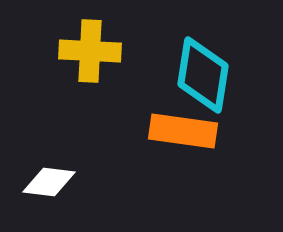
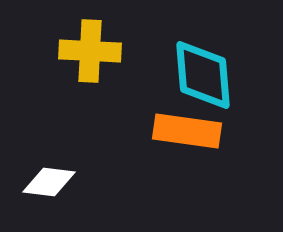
cyan diamond: rotated 14 degrees counterclockwise
orange rectangle: moved 4 px right
